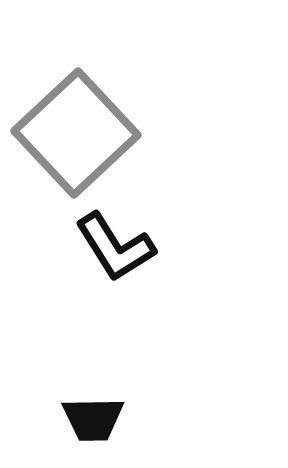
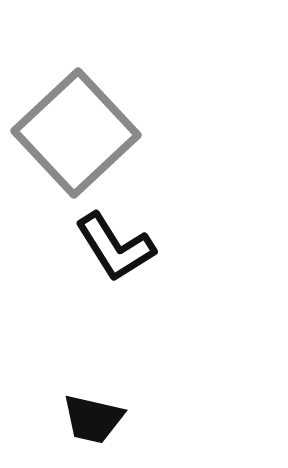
black trapezoid: rotated 14 degrees clockwise
